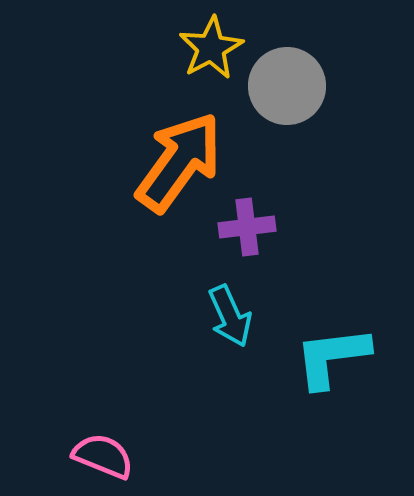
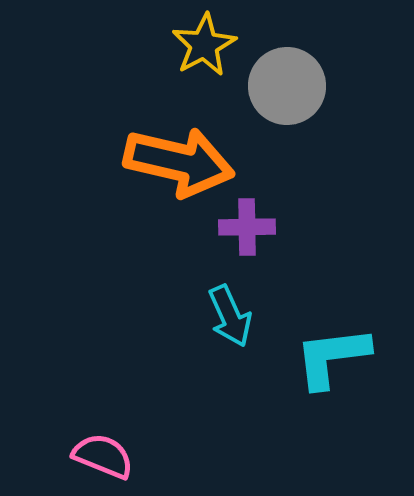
yellow star: moved 7 px left, 3 px up
orange arrow: rotated 67 degrees clockwise
purple cross: rotated 6 degrees clockwise
